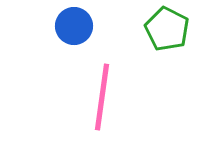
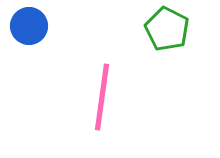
blue circle: moved 45 px left
